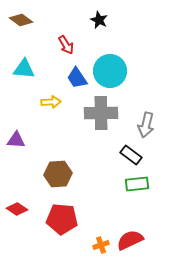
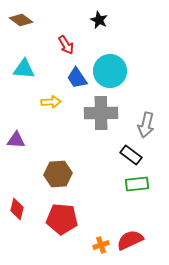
red diamond: rotated 70 degrees clockwise
